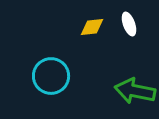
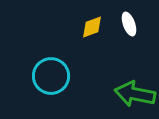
yellow diamond: rotated 15 degrees counterclockwise
green arrow: moved 3 px down
